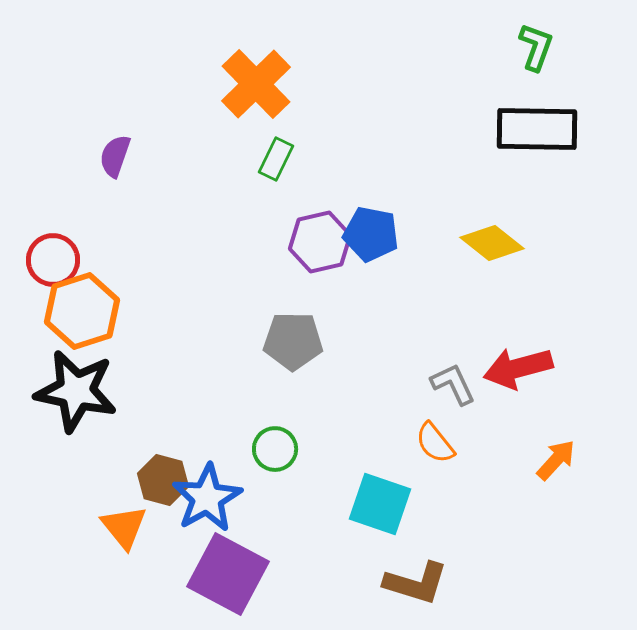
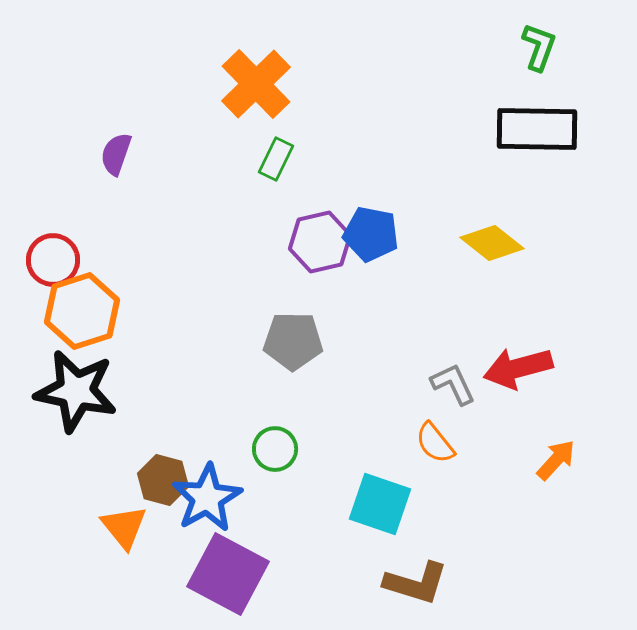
green L-shape: moved 3 px right
purple semicircle: moved 1 px right, 2 px up
